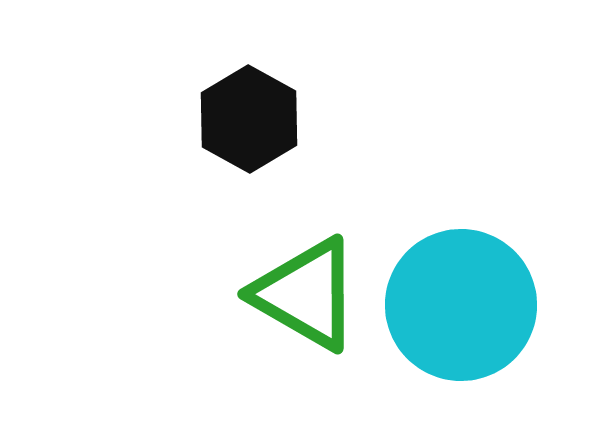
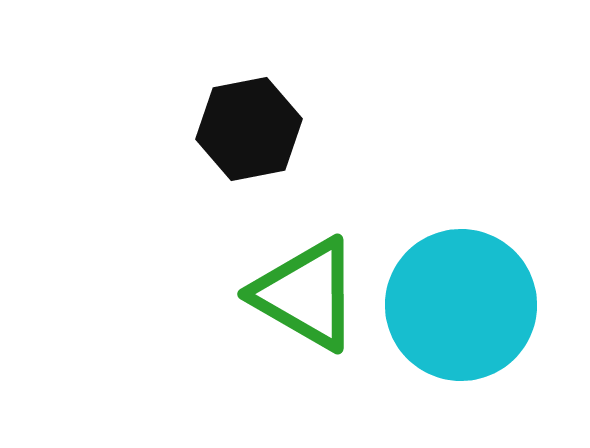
black hexagon: moved 10 px down; rotated 20 degrees clockwise
